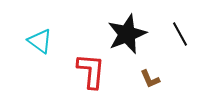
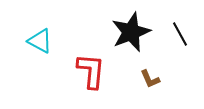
black star: moved 4 px right, 2 px up
cyan triangle: rotated 8 degrees counterclockwise
